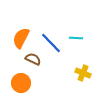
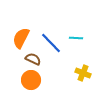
orange circle: moved 10 px right, 3 px up
